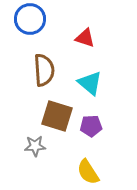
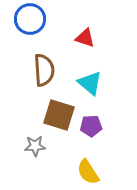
brown square: moved 2 px right, 1 px up
